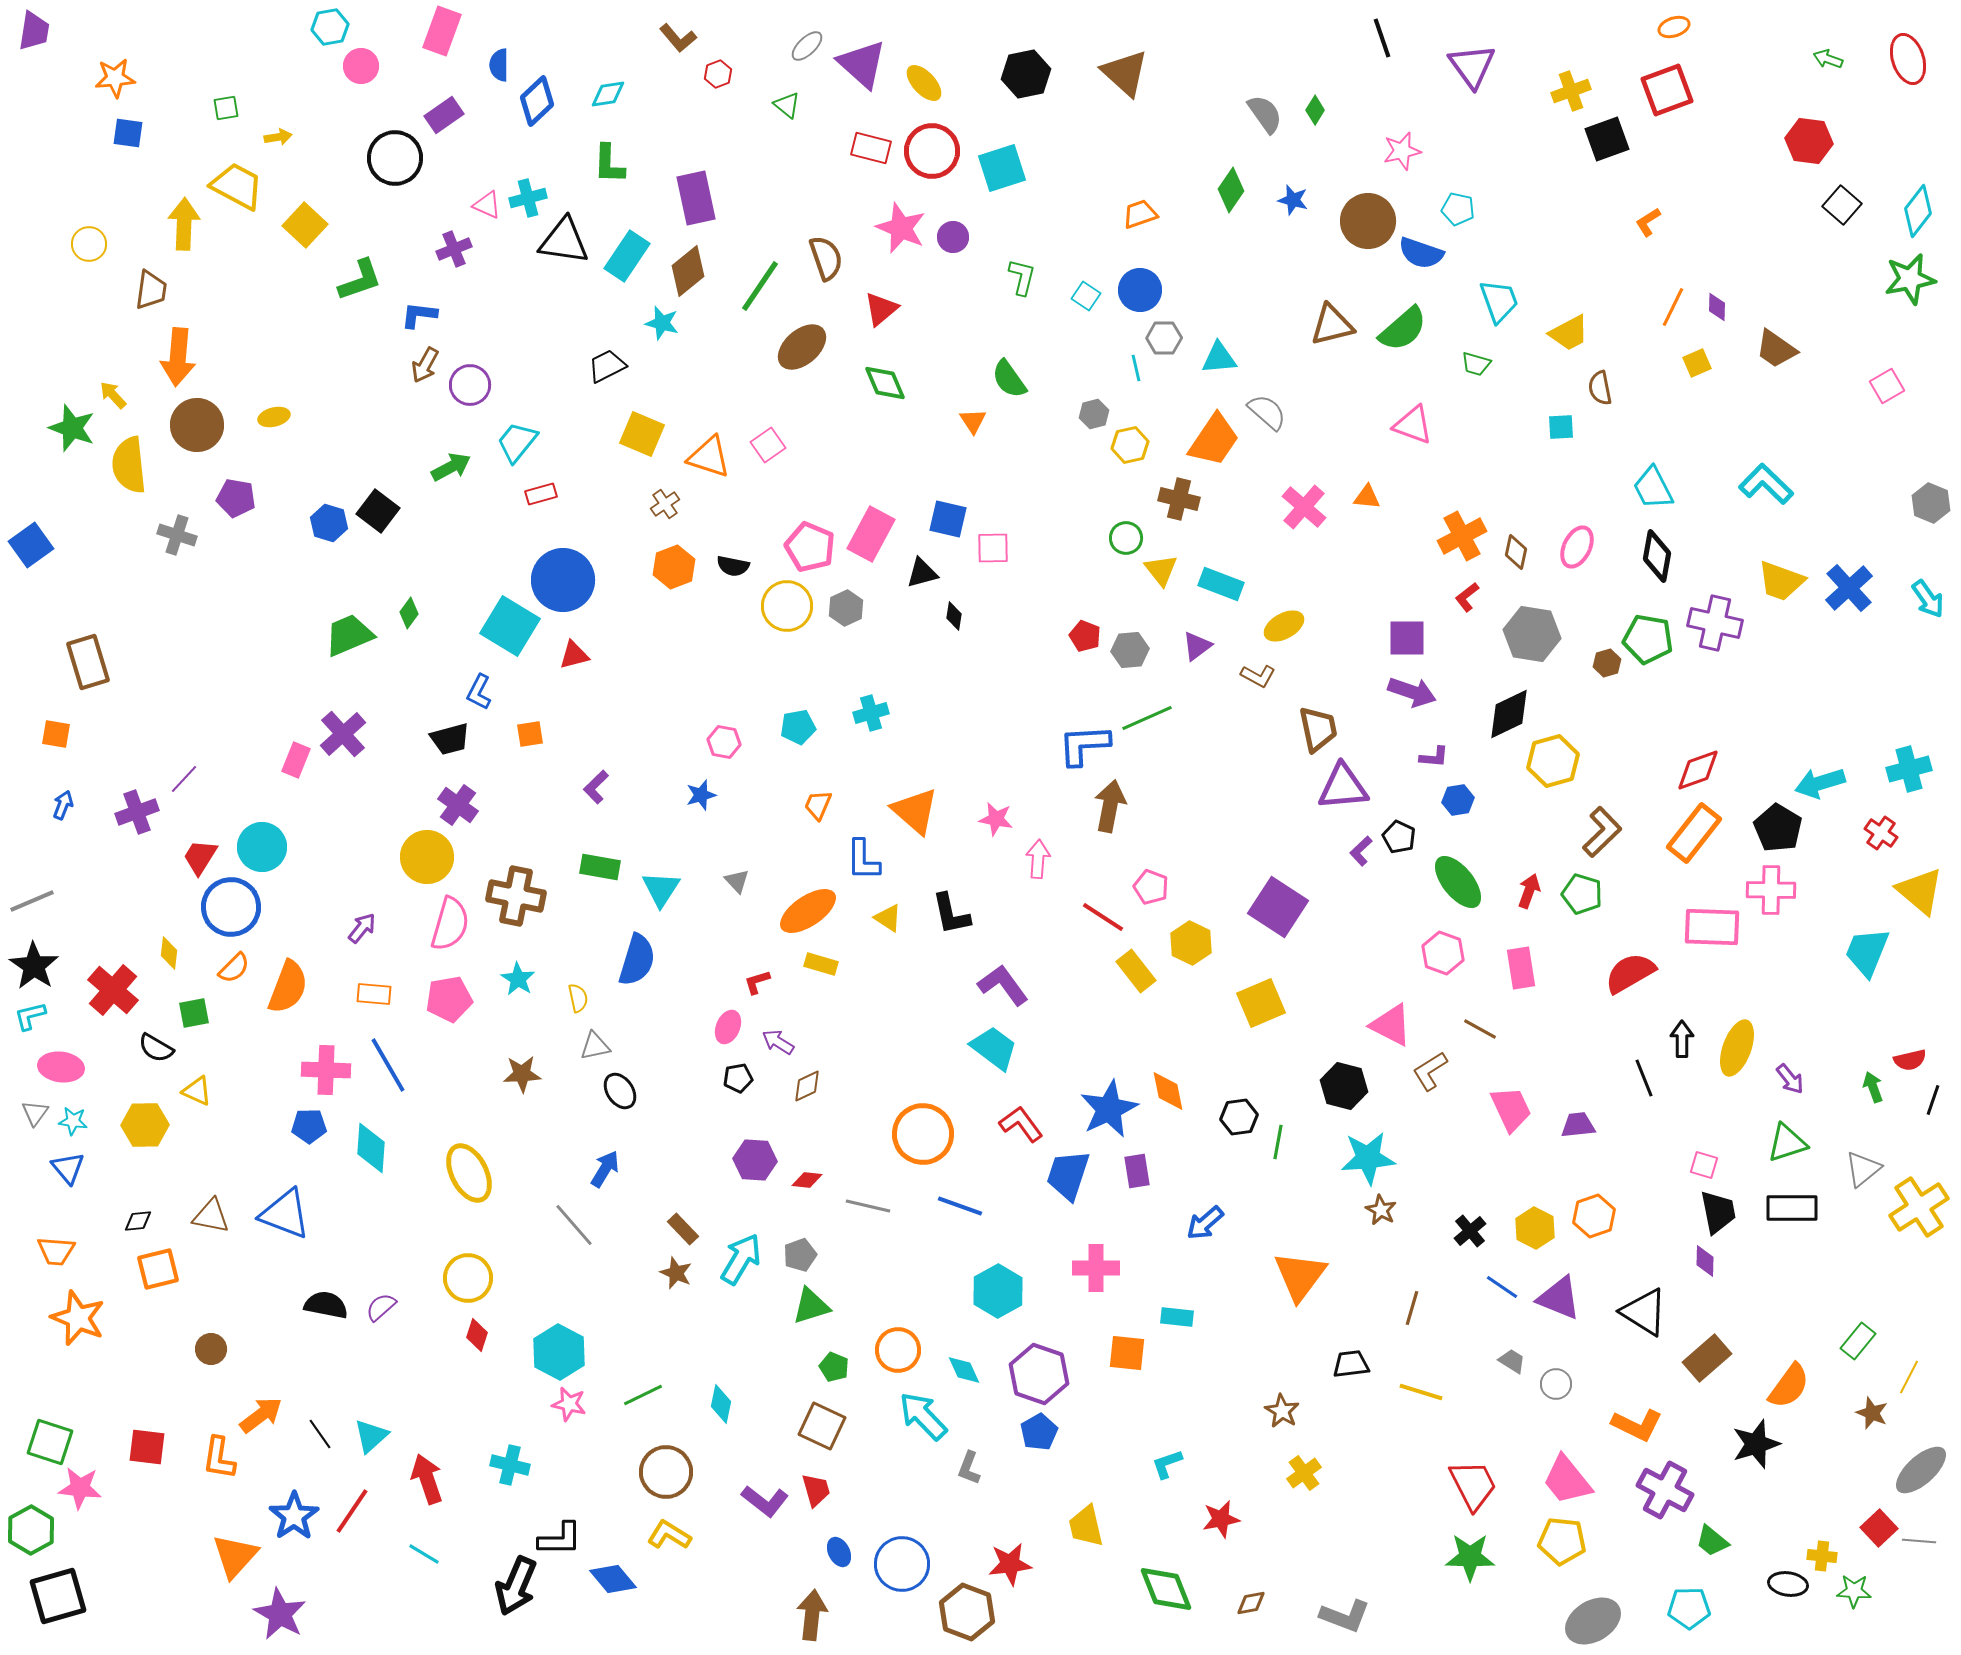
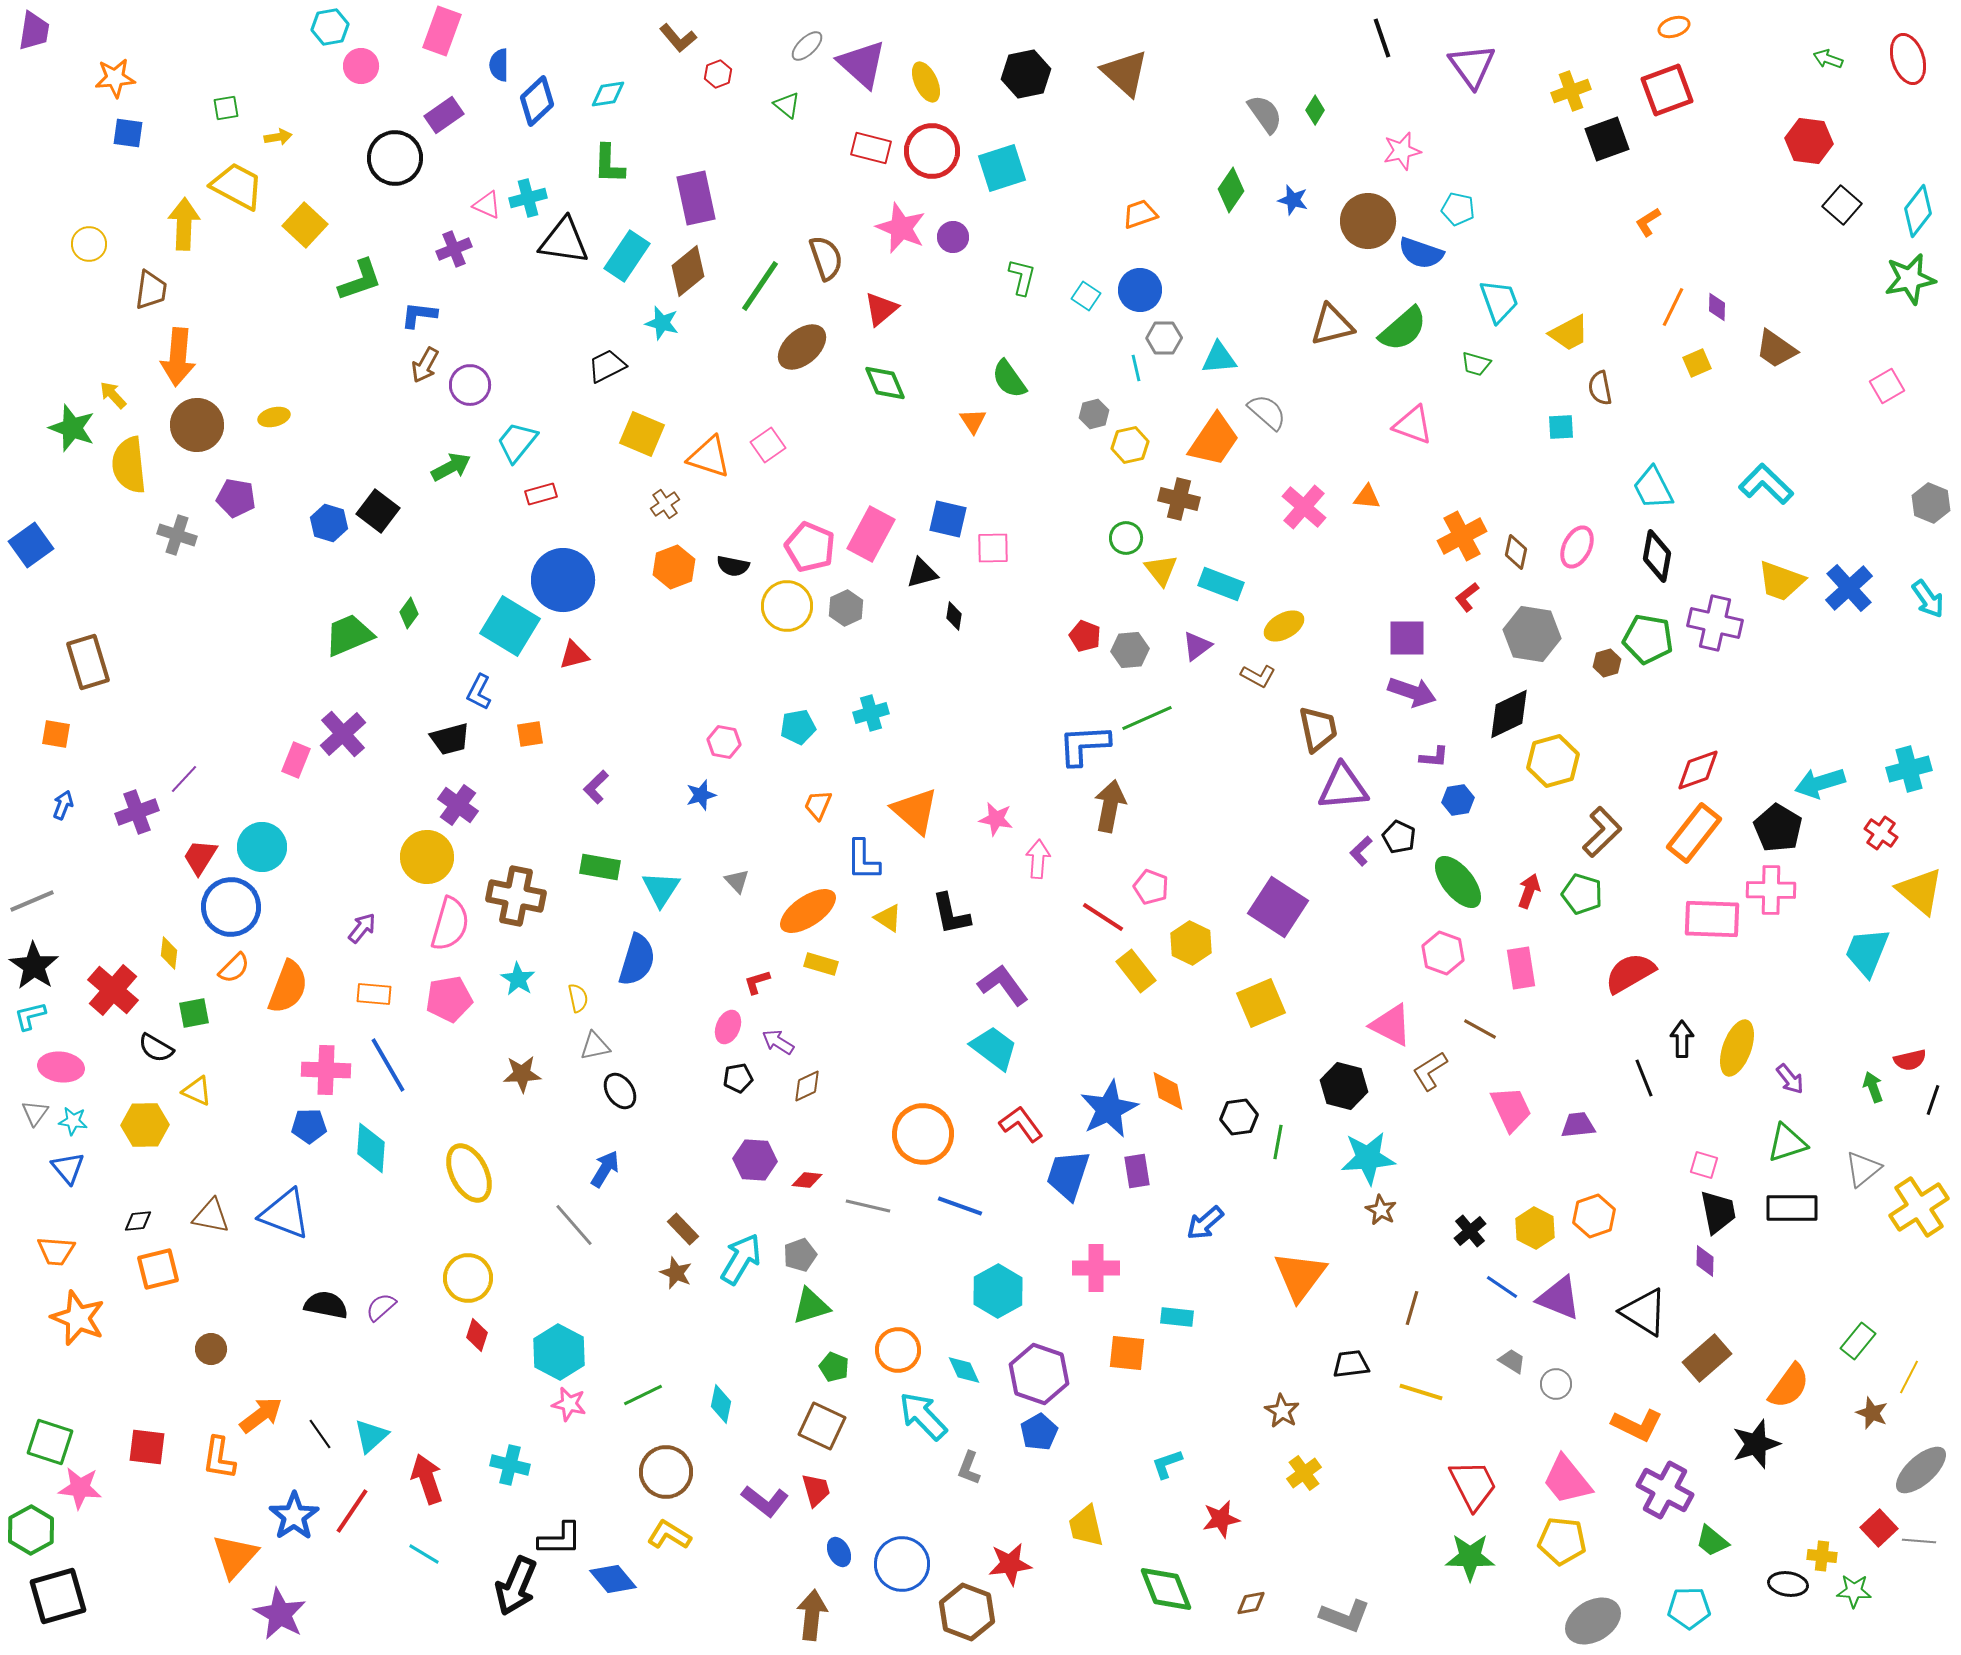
yellow ellipse at (924, 83): moved 2 px right, 1 px up; rotated 18 degrees clockwise
pink rectangle at (1712, 927): moved 8 px up
